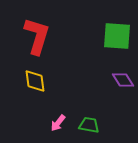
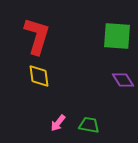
yellow diamond: moved 4 px right, 5 px up
